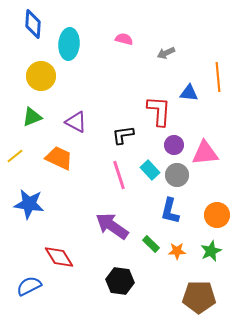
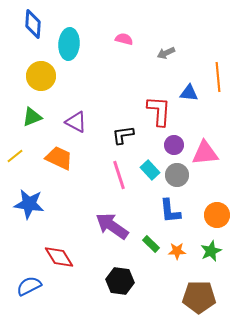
blue L-shape: rotated 20 degrees counterclockwise
